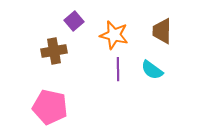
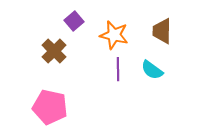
brown cross: rotated 35 degrees counterclockwise
